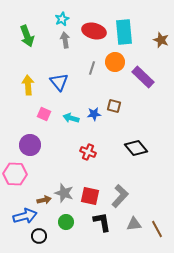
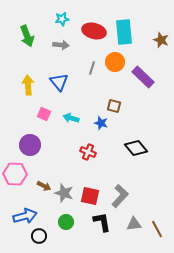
cyan star: rotated 16 degrees clockwise
gray arrow: moved 4 px left, 5 px down; rotated 105 degrees clockwise
blue star: moved 7 px right, 9 px down; rotated 24 degrees clockwise
brown arrow: moved 14 px up; rotated 40 degrees clockwise
